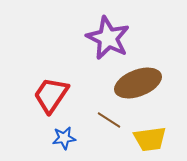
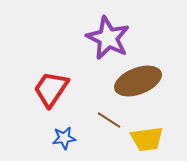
brown ellipse: moved 2 px up
red trapezoid: moved 6 px up
yellow trapezoid: moved 3 px left
